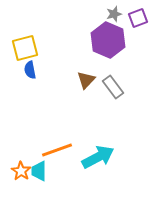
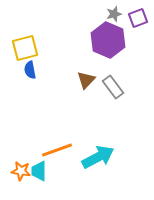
orange star: rotated 24 degrees counterclockwise
